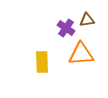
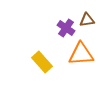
yellow rectangle: rotated 40 degrees counterclockwise
